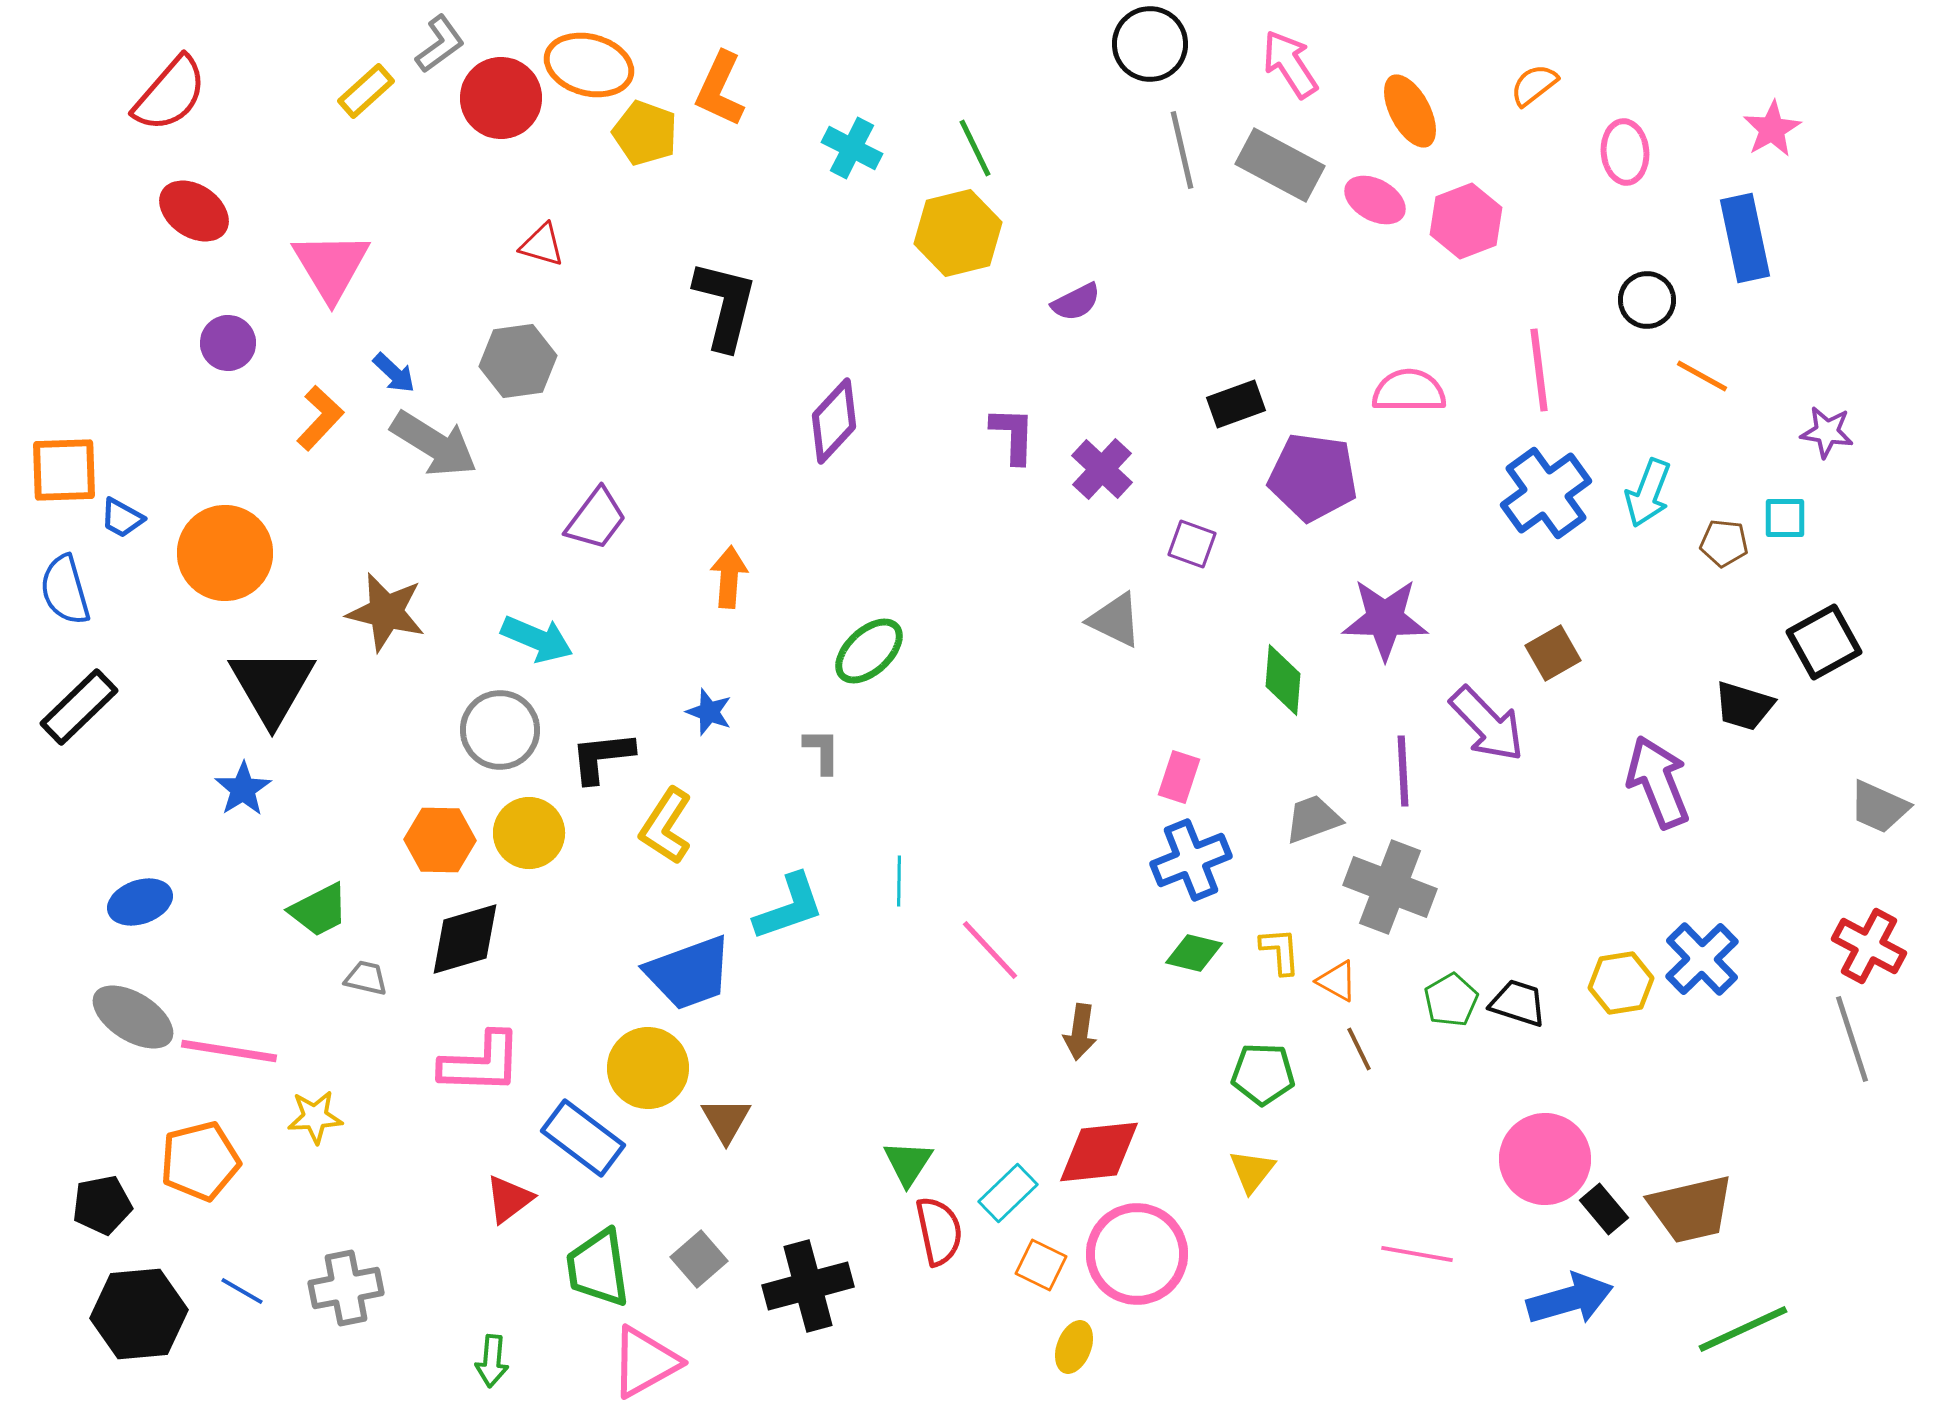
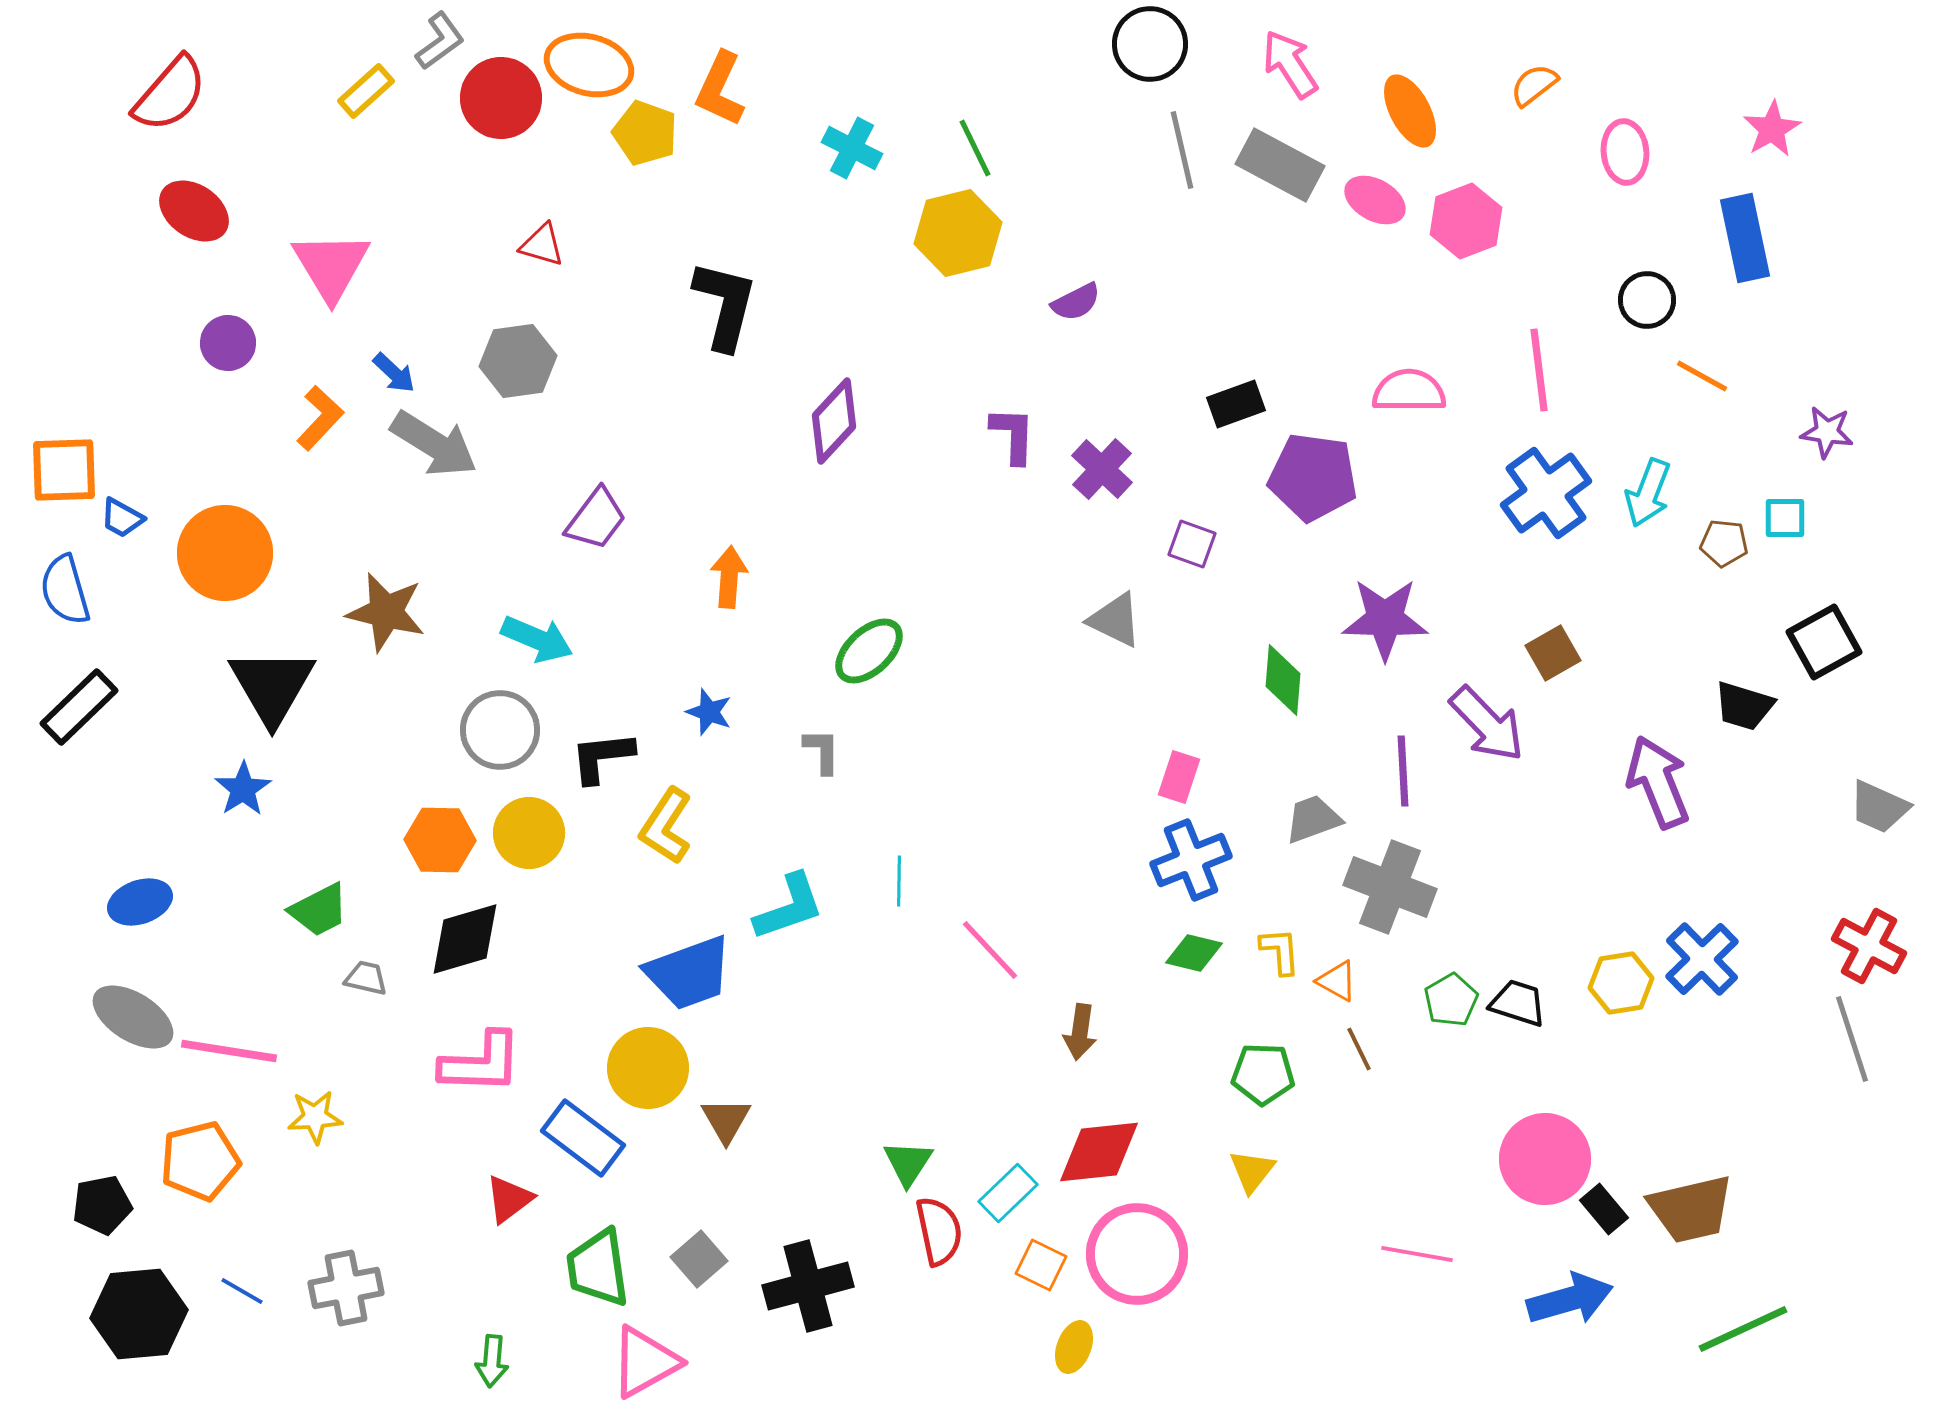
gray L-shape at (440, 44): moved 3 px up
